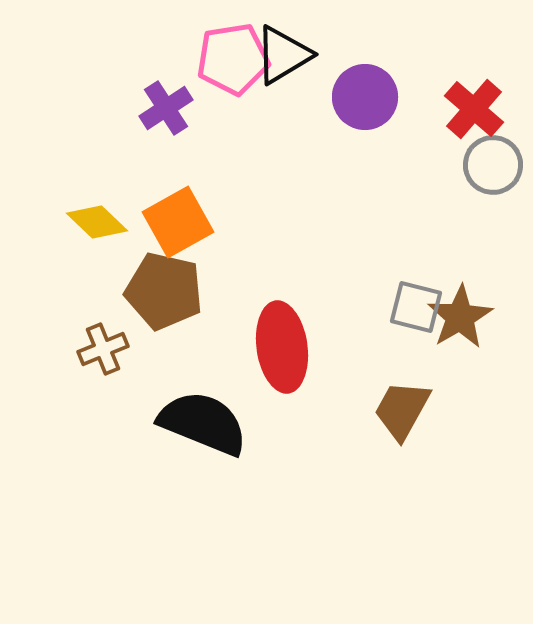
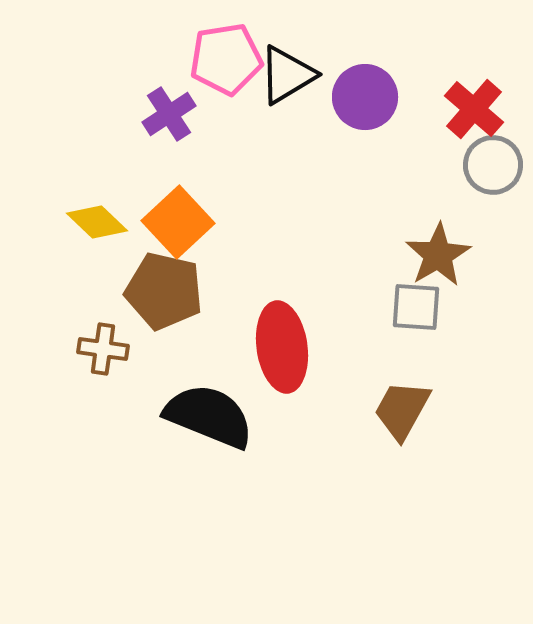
black triangle: moved 4 px right, 20 px down
pink pentagon: moved 7 px left
purple cross: moved 3 px right, 6 px down
orange square: rotated 14 degrees counterclockwise
gray square: rotated 10 degrees counterclockwise
brown star: moved 22 px left, 62 px up
brown cross: rotated 30 degrees clockwise
black semicircle: moved 6 px right, 7 px up
